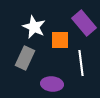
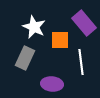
white line: moved 1 px up
